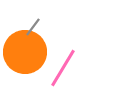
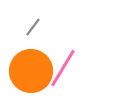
orange circle: moved 6 px right, 19 px down
